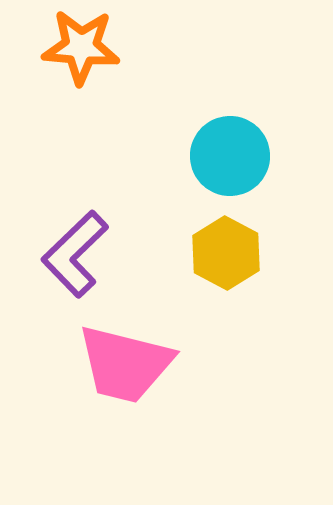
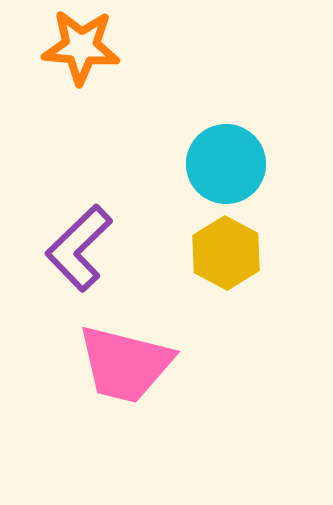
cyan circle: moved 4 px left, 8 px down
purple L-shape: moved 4 px right, 6 px up
